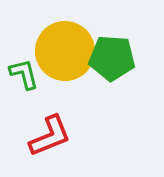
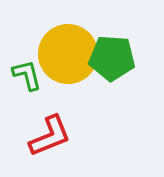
yellow circle: moved 3 px right, 3 px down
green L-shape: moved 3 px right, 1 px down
